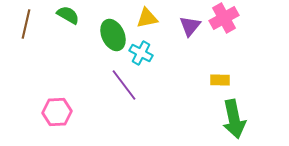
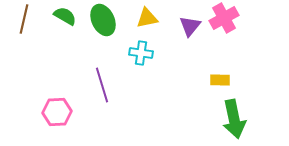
green semicircle: moved 3 px left, 1 px down
brown line: moved 2 px left, 5 px up
green ellipse: moved 10 px left, 15 px up
cyan cross: rotated 20 degrees counterclockwise
purple line: moved 22 px left; rotated 20 degrees clockwise
